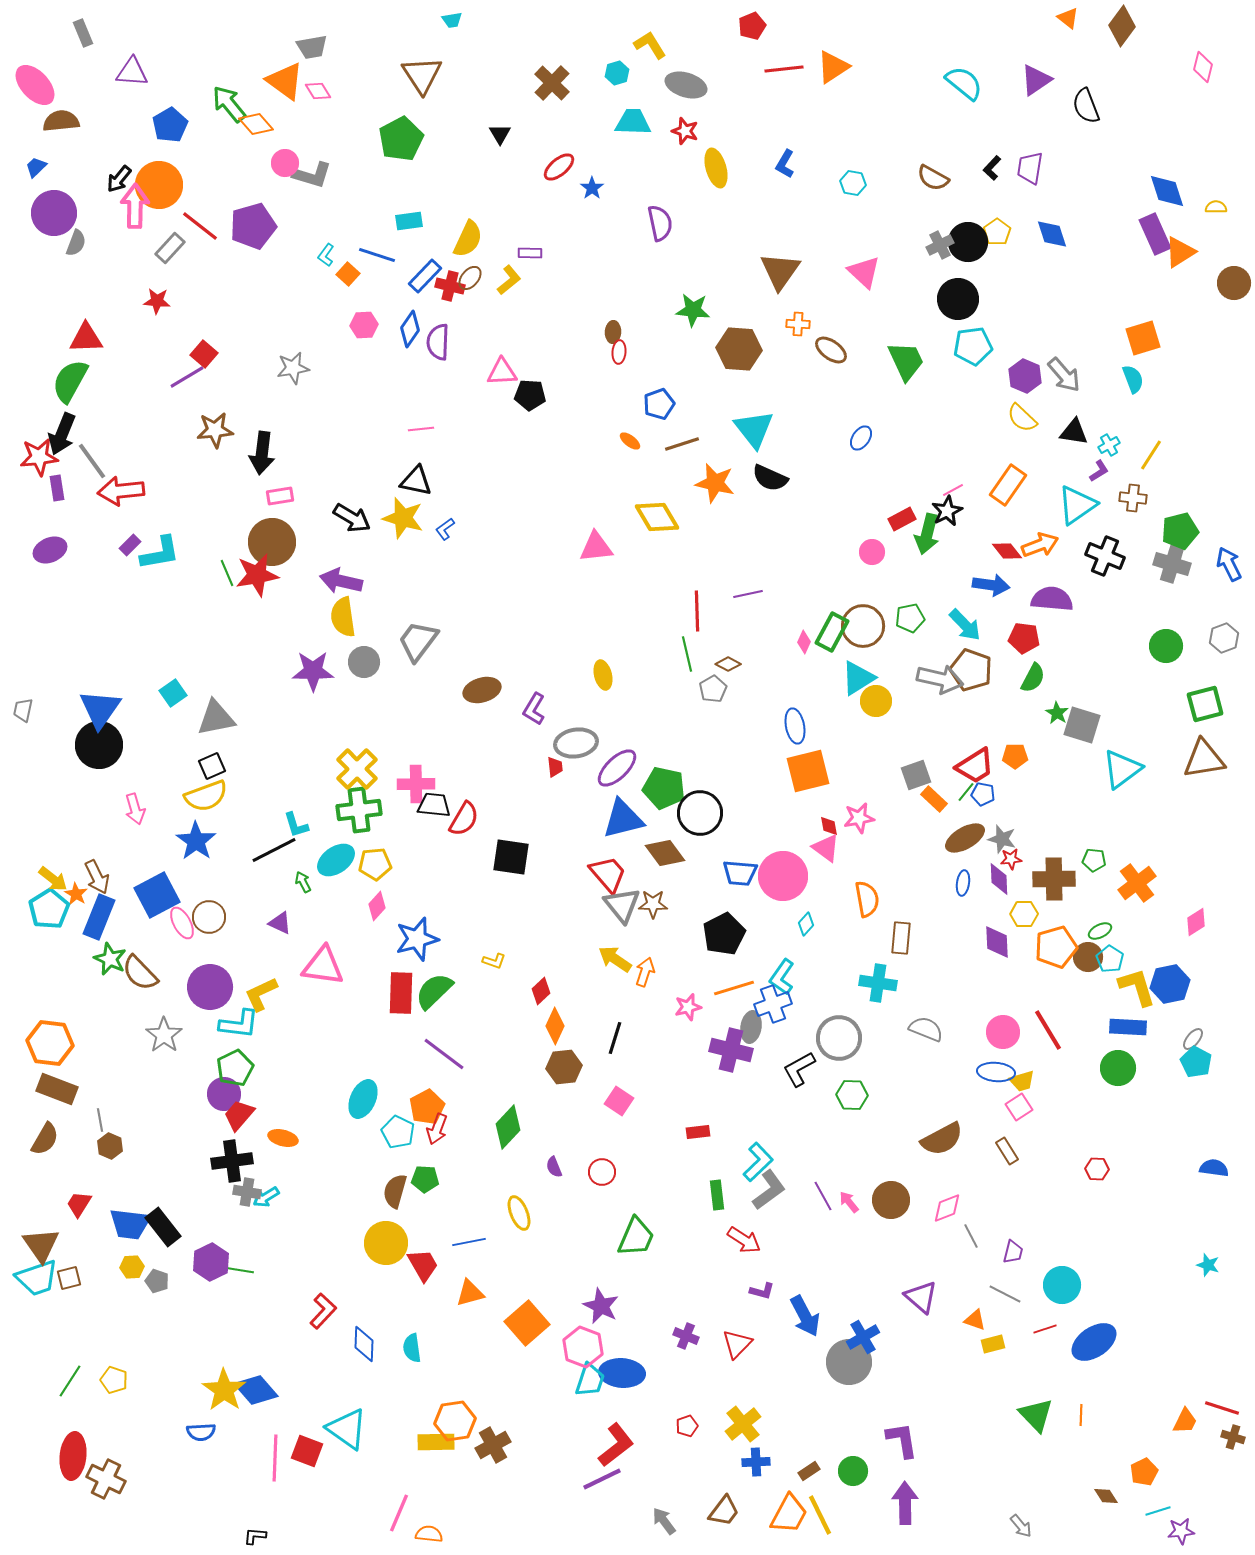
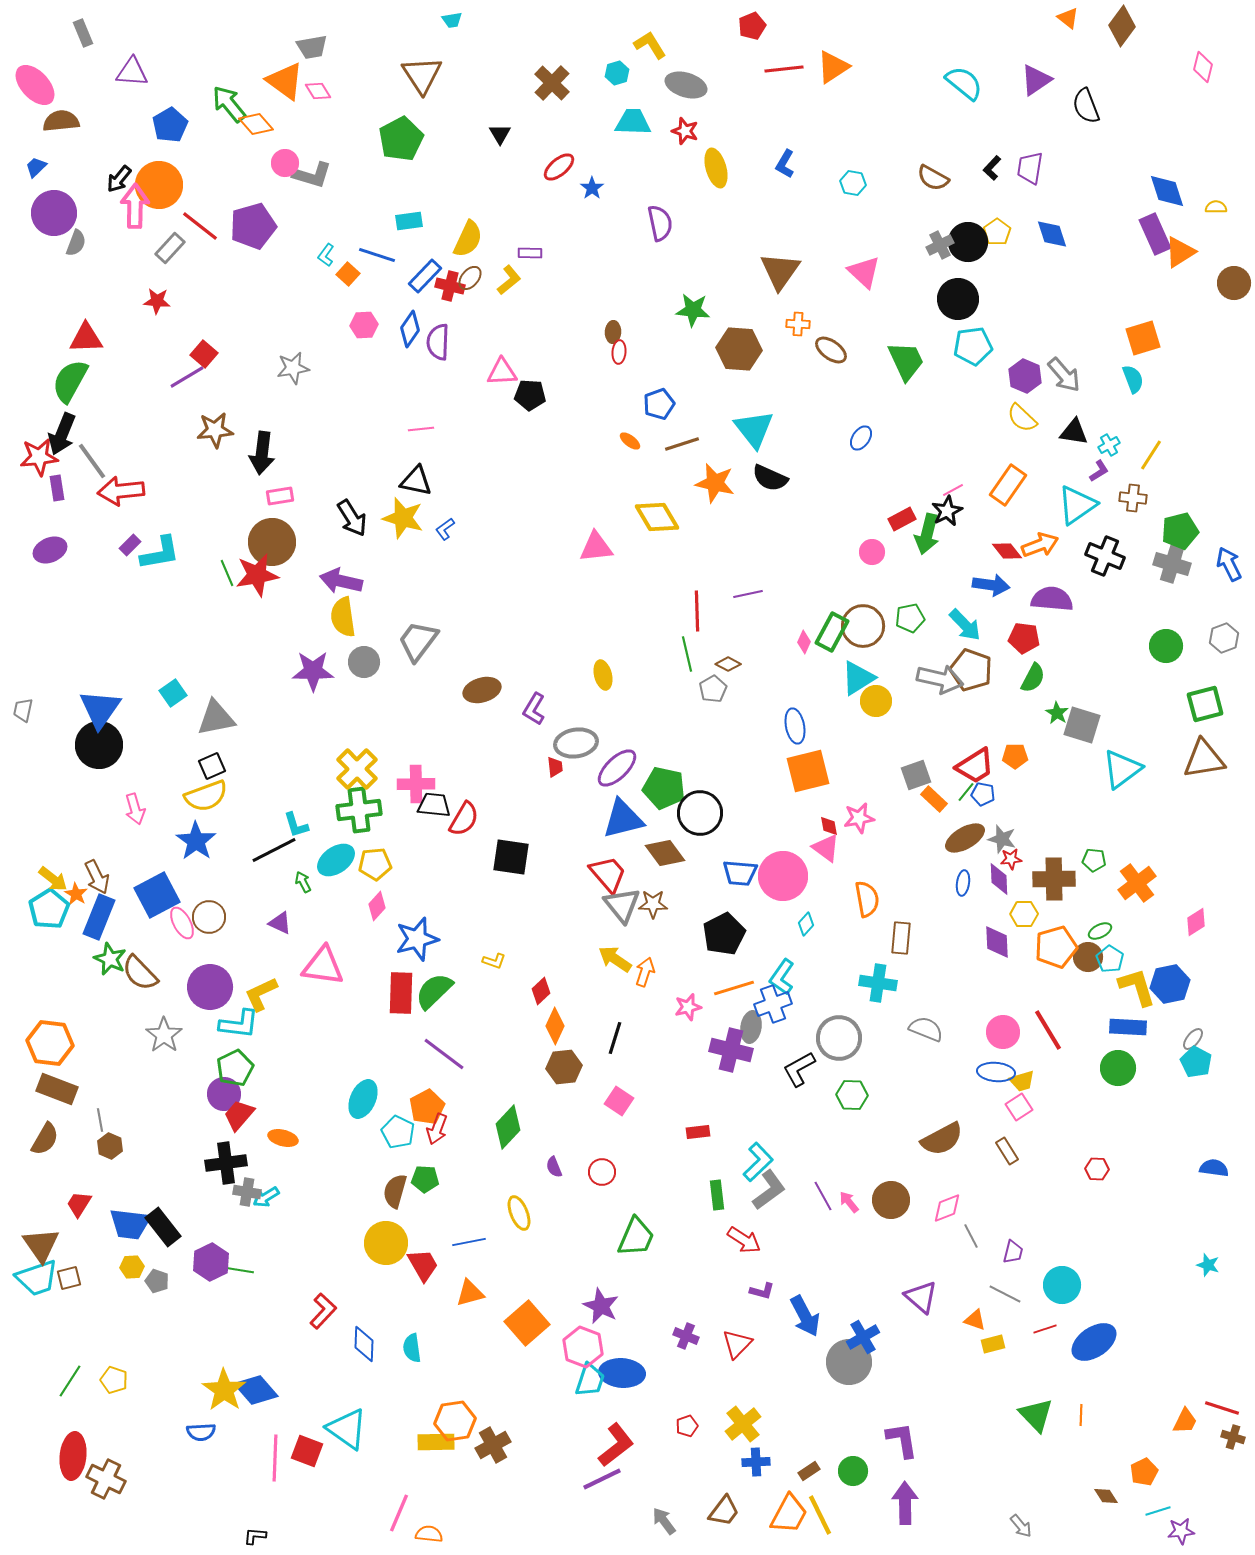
black arrow at (352, 518): rotated 27 degrees clockwise
black cross at (232, 1161): moved 6 px left, 2 px down
